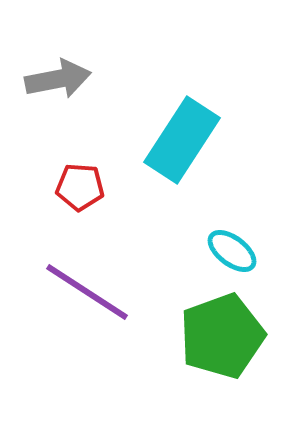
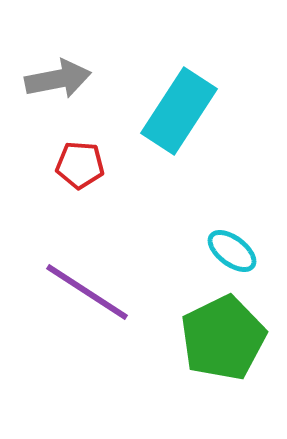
cyan rectangle: moved 3 px left, 29 px up
red pentagon: moved 22 px up
green pentagon: moved 1 px right, 2 px down; rotated 6 degrees counterclockwise
